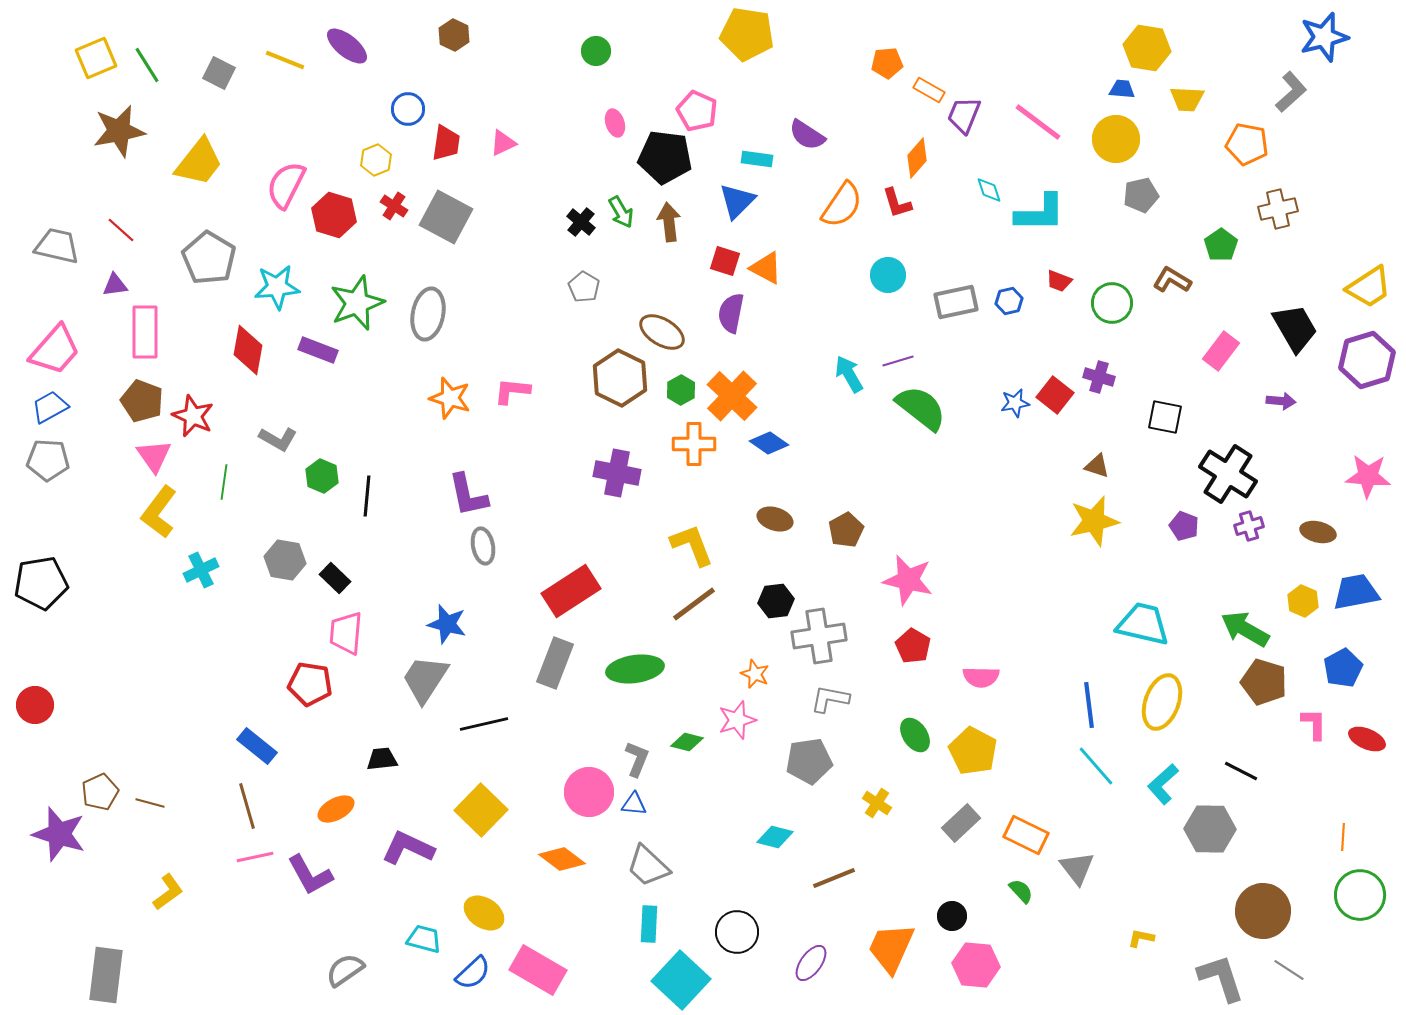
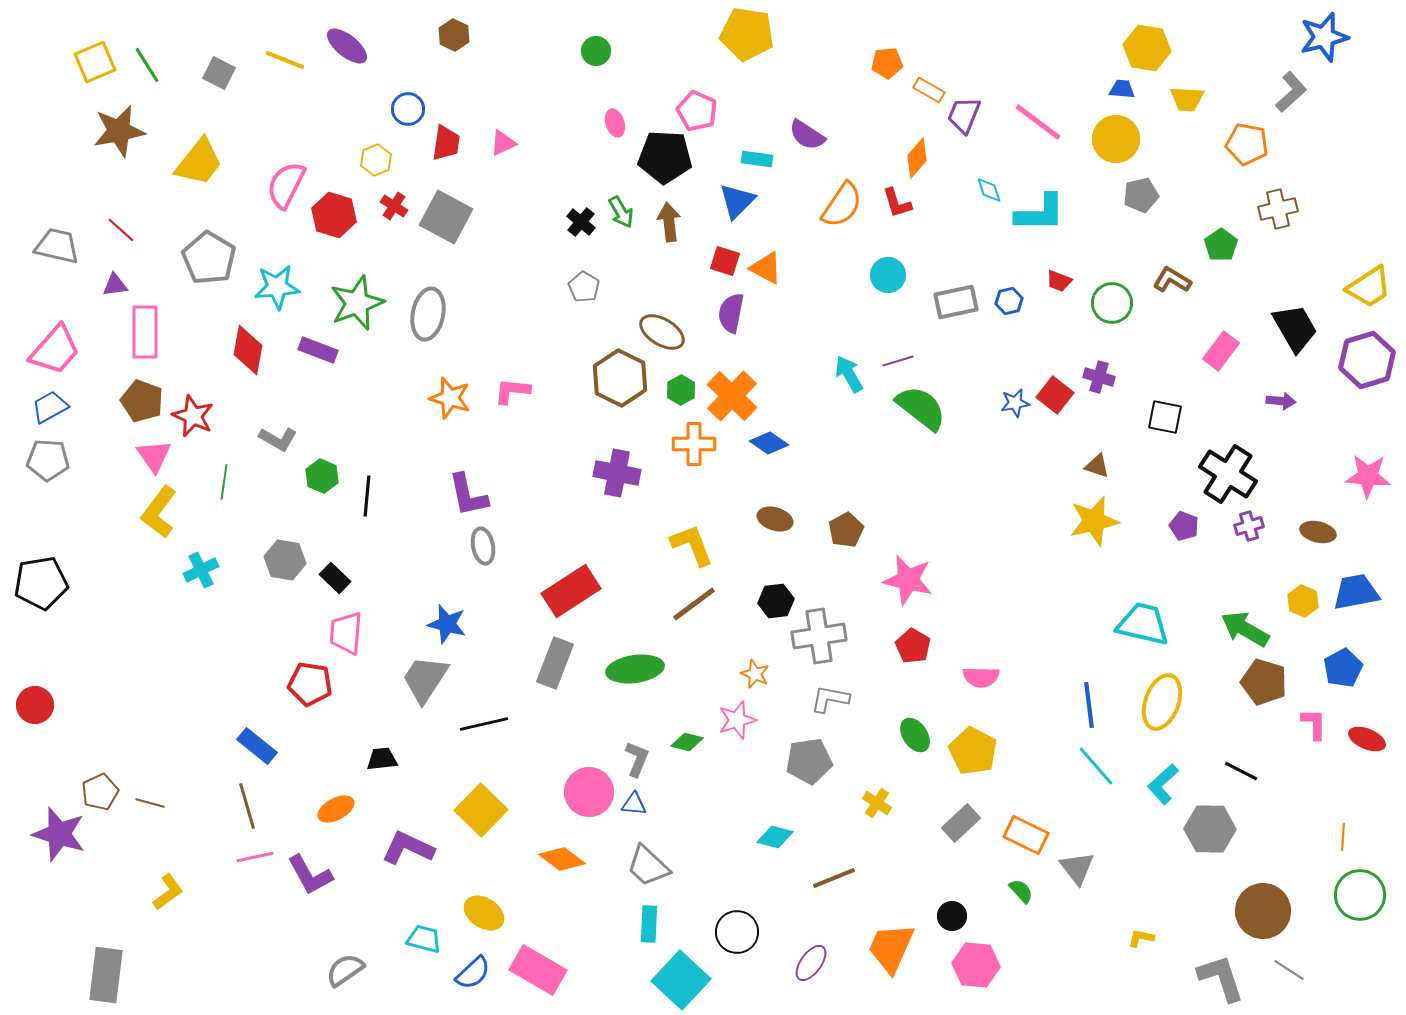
yellow square at (96, 58): moved 1 px left, 4 px down
black pentagon at (665, 157): rotated 4 degrees counterclockwise
